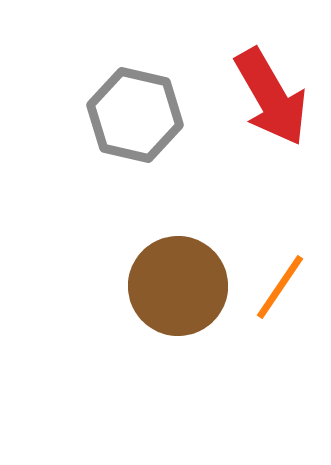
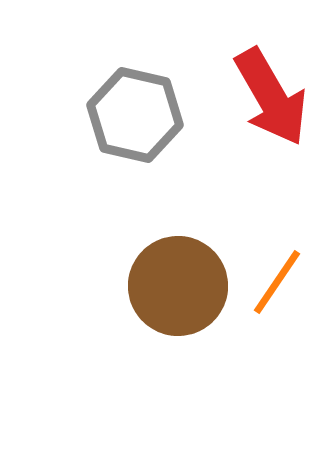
orange line: moved 3 px left, 5 px up
